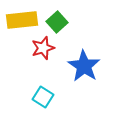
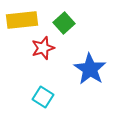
green square: moved 7 px right, 1 px down
blue star: moved 6 px right, 3 px down
